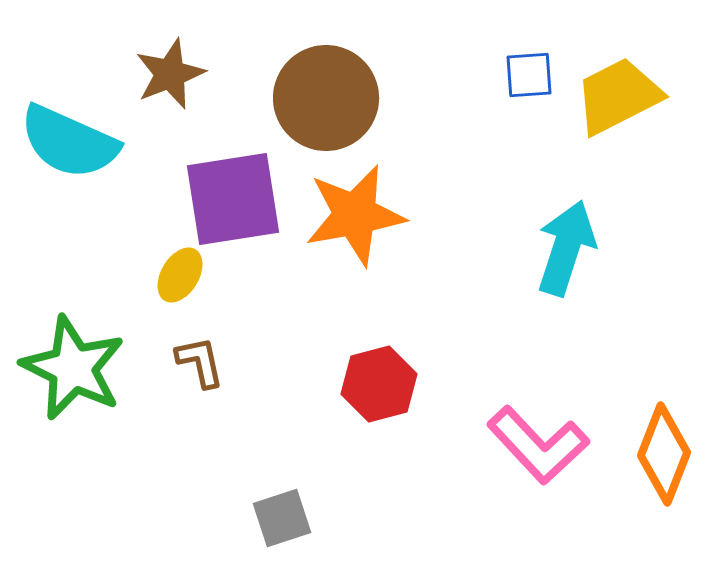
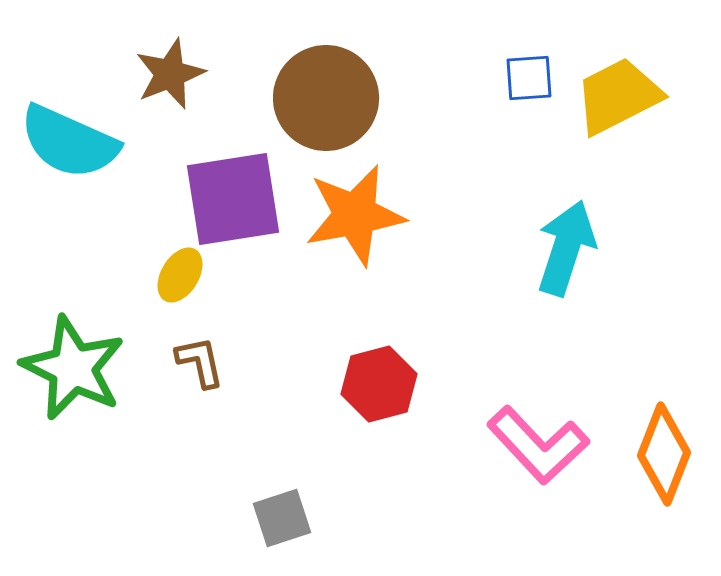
blue square: moved 3 px down
